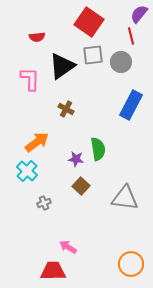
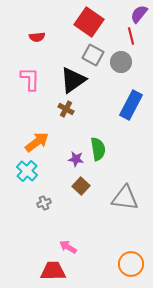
gray square: rotated 35 degrees clockwise
black triangle: moved 11 px right, 14 px down
